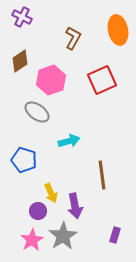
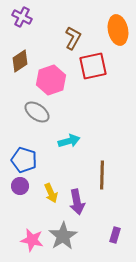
red square: moved 9 px left, 14 px up; rotated 12 degrees clockwise
brown line: rotated 8 degrees clockwise
purple arrow: moved 2 px right, 4 px up
purple circle: moved 18 px left, 25 px up
pink star: rotated 30 degrees counterclockwise
